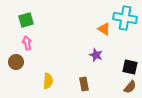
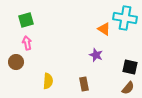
brown semicircle: moved 2 px left, 1 px down
